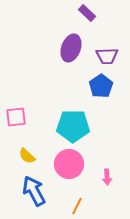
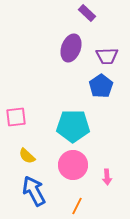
pink circle: moved 4 px right, 1 px down
